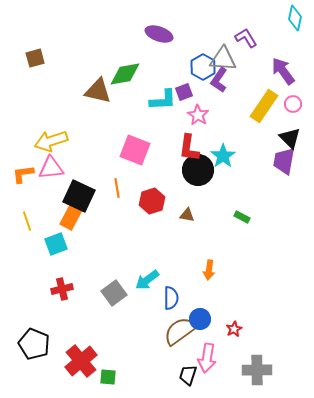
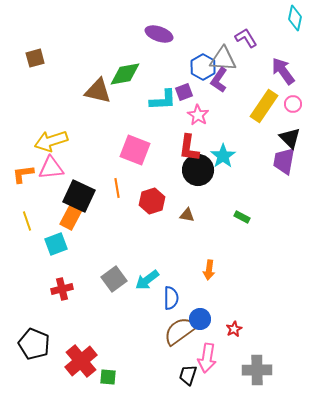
gray square at (114, 293): moved 14 px up
